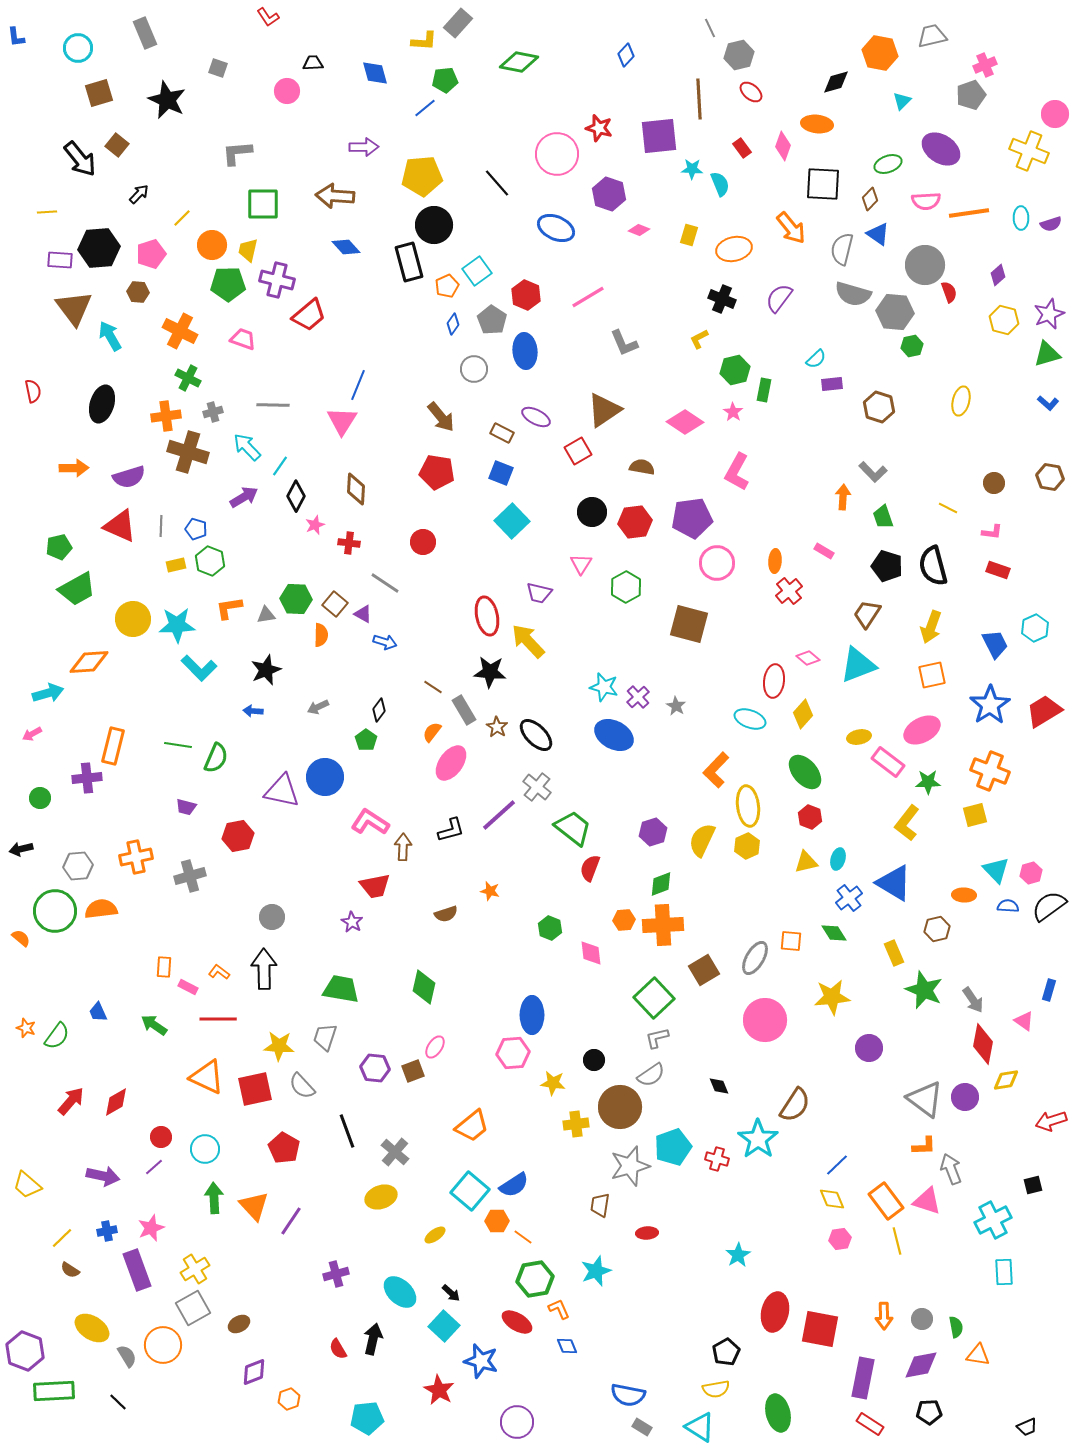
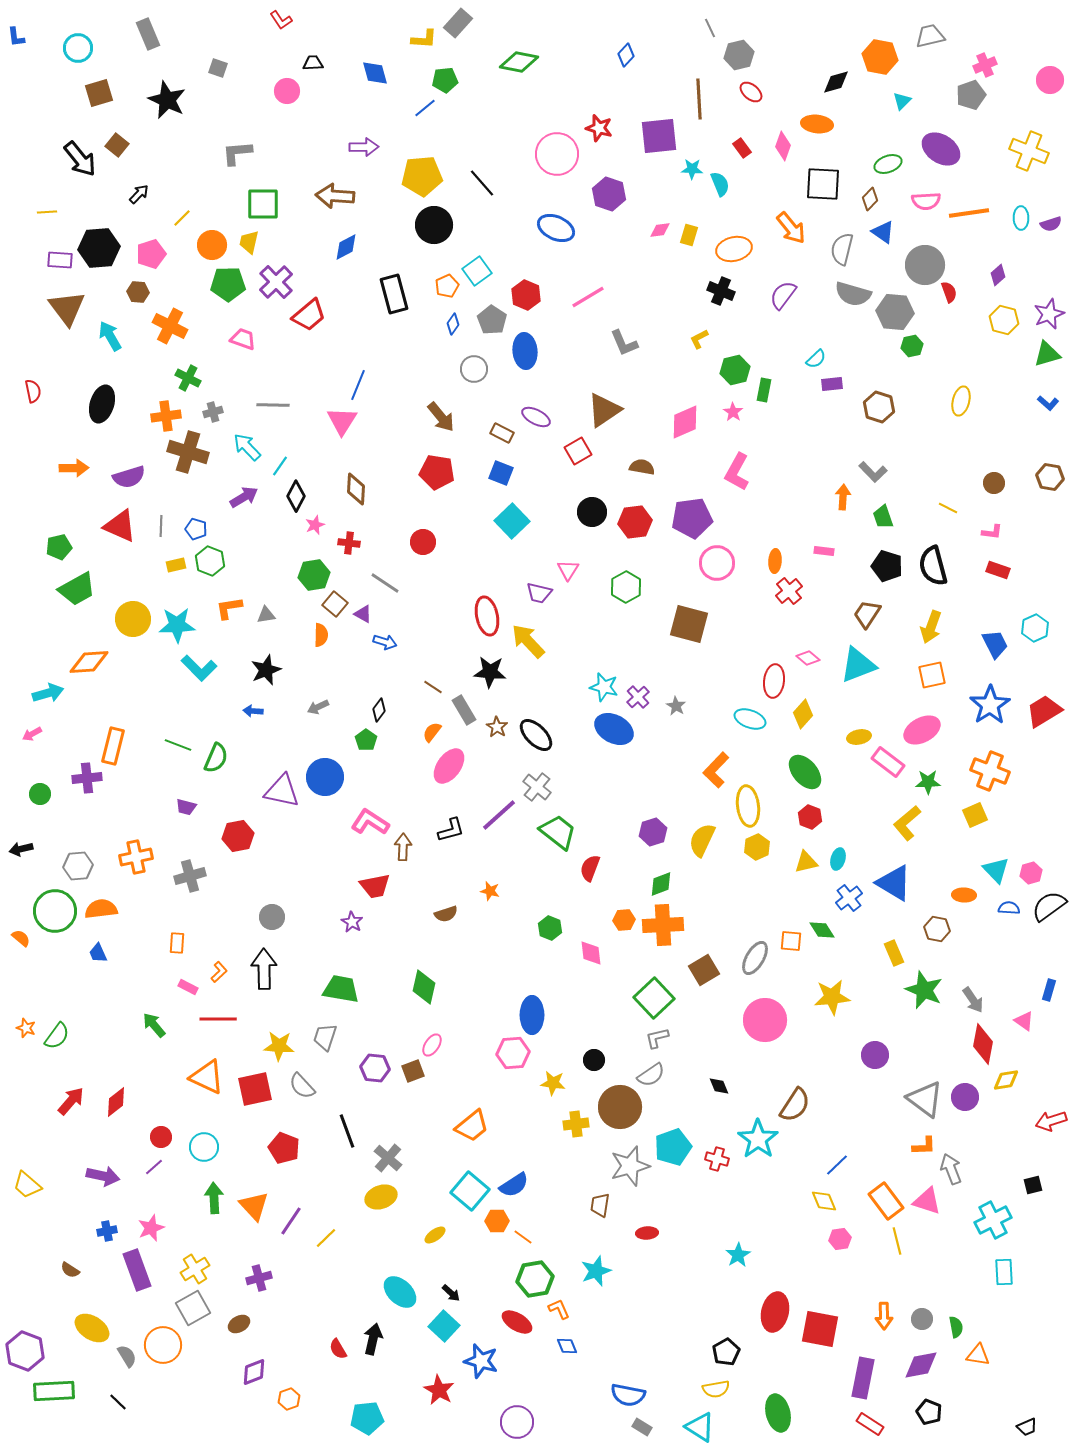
red L-shape at (268, 17): moved 13 px right, 3 px down
gray rectangle at (145, 33): moved 3 px right, 1 px down
gray trapezoid at (932, 36): moved 2 px left
yellow L-shape at (424, 41): moved 2 px up
orange hexagon at (880, 53): moved 4 px down
pink circle at (1055, 114): moved 5 px left, 34 px up
black line at (497, 183): moved 15 px left
pink diamond at (639, 230): moved 21 px right; rotated 30 degrees counterclockwise
blue triangle at (878, 234): moved 5 px right, 2 px up
blue diamond at (346, 247): rotated 76 degrees counterclockwise
yellow trapezoid at (248, 250): moved 1 px right, 8 px up
black rectangle at (409, 262): moved 15 px left, 32 px down
purple cross at (277, 280): moved 1 px left, 2 px down; rotated 32 degrees clockwise
purple semicircle at (779, 298): moved 4 px right, 3 px up
black cross at (722, 299): moved 1 px left, 8 px up
brown triangle at (74, 308): moved 7 px left
orange cross at (180, 331): moved 10 px left, 5 px up
pink diamond at (685, 422): rotated 57 degrees counterclockwise
pink rectangle at (824, 551): rotated 24 degrees counterclockwise
pink triangle at (581, 564): moved 13 px left, 6 px down
green hexagon at (296, 599): moved 18 px right, 24 px up; rotated 12 degrees counterclockwise
blue ellipse at (614, 735): moved 6 px up
green line at (178, 745): rotated 12 degrees clockwise
pink ellipse at (451, 763): moved 2 px left, 3 px down
green circle at (40, 798): moved 4 px up
yellow square at (975, 815): rotated 10 degrees counterclockwise
yellow L-shape at (907, 823): rotated 12 degrees clockwise
green trapezoid at (573, 828): moved 15 px left, 4 px down
yellow hexagon at (747, 846): moved 10 px right, 1 px down
blue semicircle at (1008, 906): moved 1 px right, 2 px down
brown hexagon at (937, 929): rotated 25 degrees clockwise
green diamond at (834, 933): moved 12 px left, 3 px up
orange rectangle at (164, 967): moved 13 px right, 24 px up
orange L-shape at (219, 972): rotated 100 degrees clockwise
blue trapezoid at (98, 1012): moved 59 px up
green arrow at (154, 1025): rotated 16 degrees clockwise
pink ellipse at (435, 1047): moved 3 px left, 2 px up
purple circle at (869, 1048): moved 6 px right, 7 px down
red diamond at (116, 1102): rotated 8 degrees counterclockwise
red pentagon at (284, 1148): rotated 8 degrees counterclockwise
cyan circle at (205, 1149): moved 1 px left, 2 px up
gray cross at (395, 1152): moved 7 px left, 6 px down
yellow diamond at (832, 1199): moved 8 px left, 2 px down
yellow line at (62, 1238): moved 264 px right
purple cross at (336, 1274): moved 77 px left, 4 px down
black pentagon at (929, 1412): rotated 25 degrees clockwise
